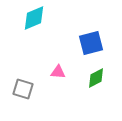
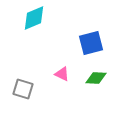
pink triangle: moved 4 px right, 2 px down; rotated 21 degrees clockwise
green diamond: rotated 30 degrees clockwise
